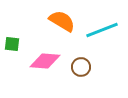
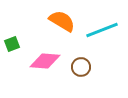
green square: rotated 28 degrees counterclockwise
